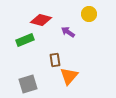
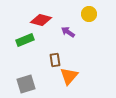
gray square: moved 2 px left
